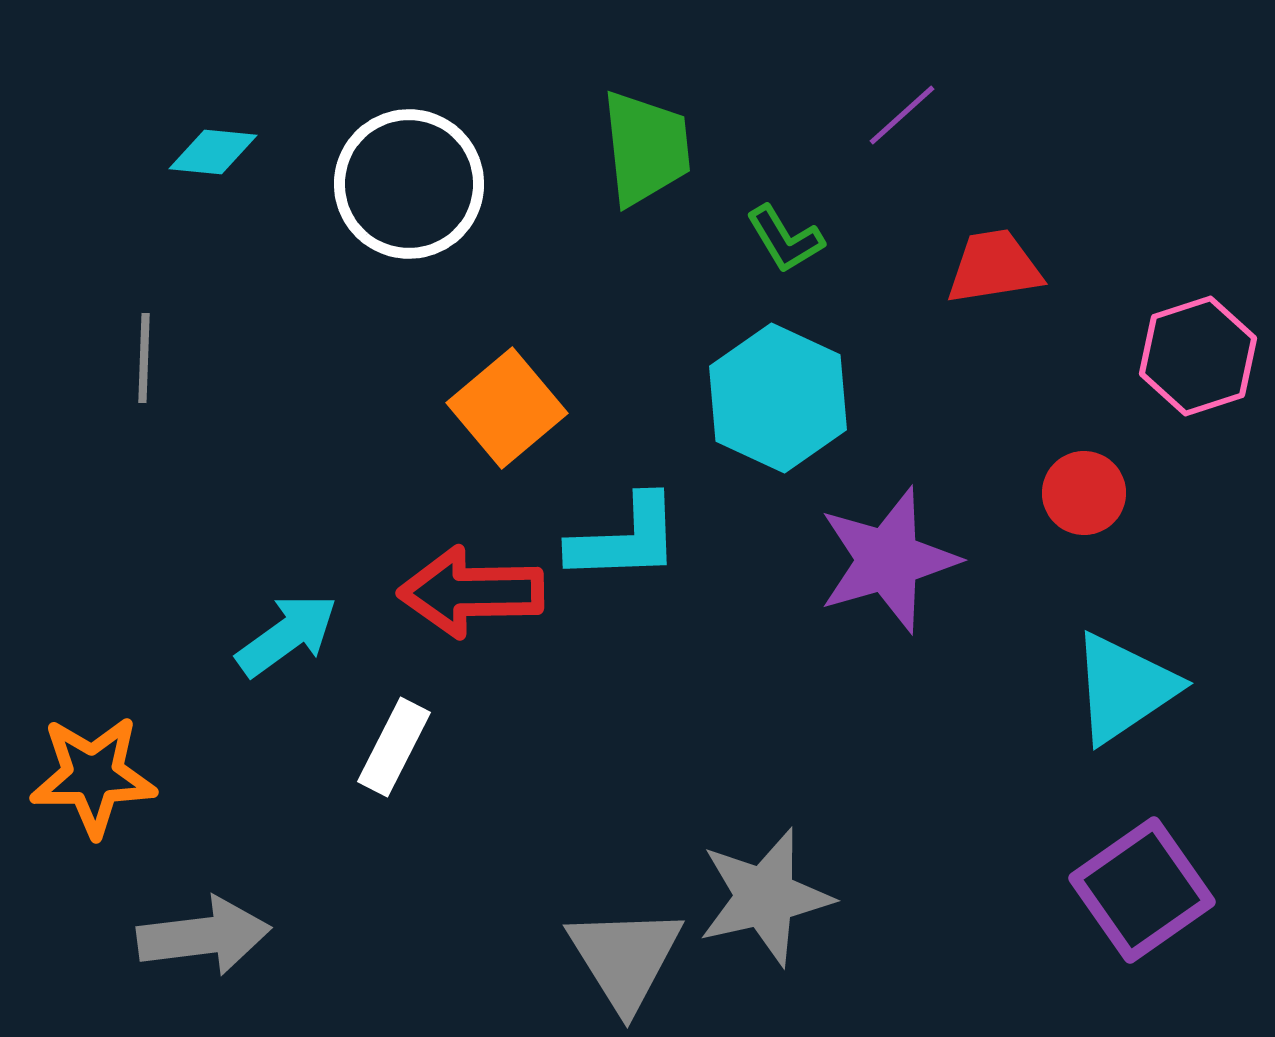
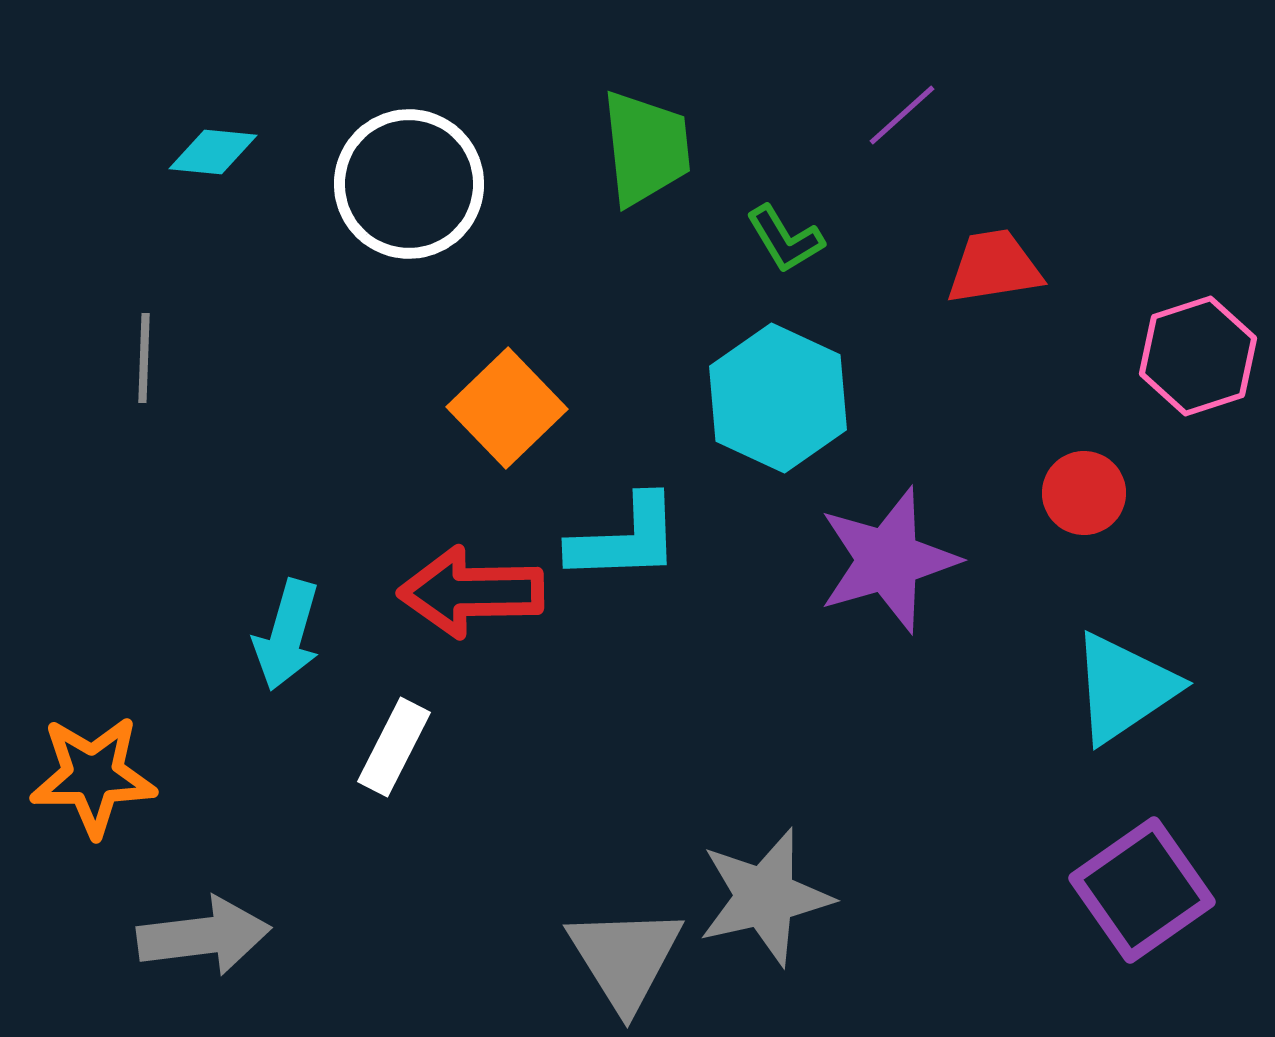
orange square: rotated 4 degrees counterclockwise
cyan arrow: rotated 142 degrees clockwise
